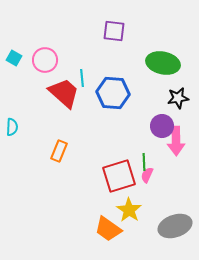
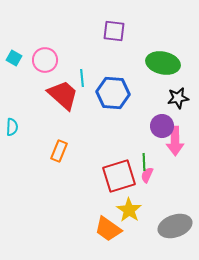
red trapezoid: moved 1 px left, 2 px down
pink arrow: moved 1 px left
